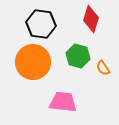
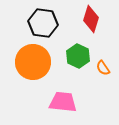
black hexagon: moved 2 px right, 1 px up
green hexagon: rotated 10 degrees clockwise
